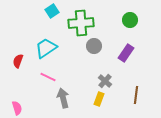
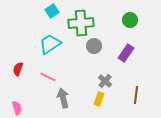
cyan trapezoid: moved 4 px right, 4 px up
red semicircle: moved 8 px down
